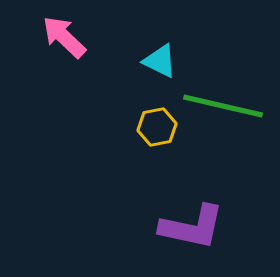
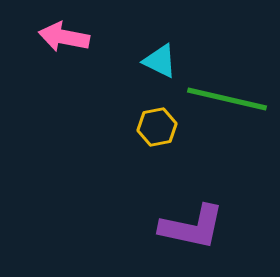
pink arrow: rotated 33 degrees counterclockwise
green line: moved 4 px right, 7 px up
